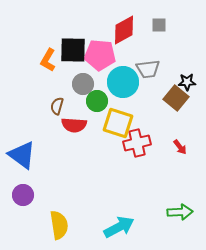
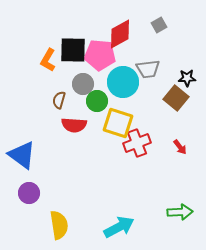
gray square: rotated 28 degrees counterclockwise
red diamond: moved 4 px left, 4 px down
black star: moved 4 px up
brown semicircle: moved 2 px right, 6 px up
red cross: rotated 8 degrees counterclockwise
purple circle: moved 6 px right, 2 px up
